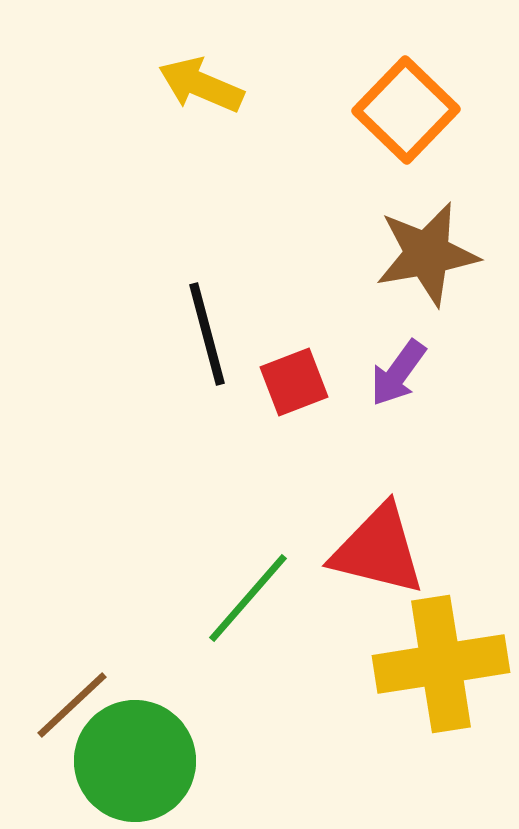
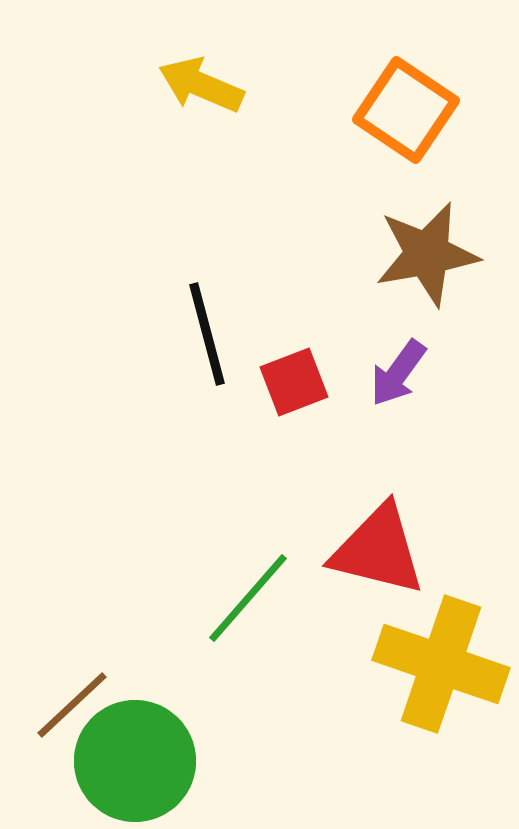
orange square: rotated 10 degrees counterclockwise
yellow cross: rotated 28 degrees clockwise
